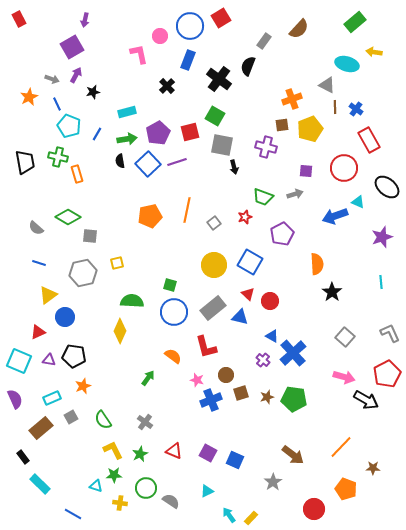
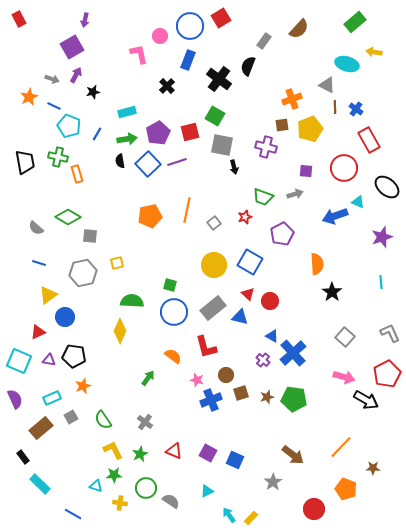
blue line at (57, 104): moved 3 px left, 2 px down; rotated 40 degrees counterclockwise
